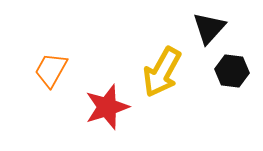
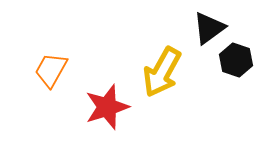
black triangle: rotated 12 degrees clockwise
black hexagon: moved 4 px right, 11 px up; rotated 12 degrees clockwise
